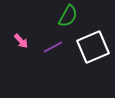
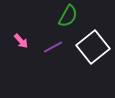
white square: rotated 16 degrees counterclockwise
